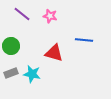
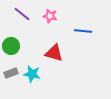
blue line: moved 1 px left, 9 px up
